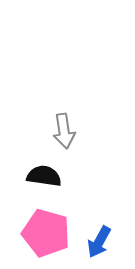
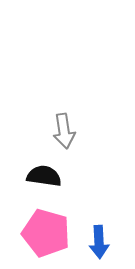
blue arrow: rotated 32 degrees counterclockwise
